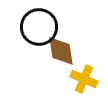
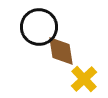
yellow cross: rotated 24 degrees clockwise
